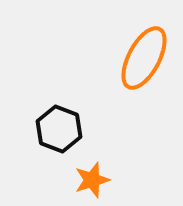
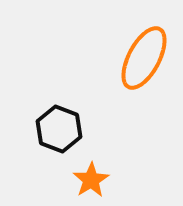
orange star: moved 1 px left; rotated 15 degrees counterclockwise
